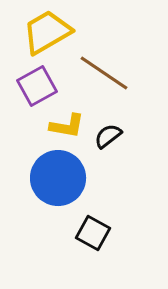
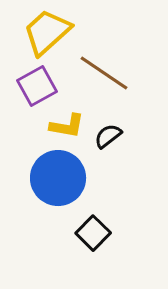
yellow trapezoid: rotated 12 degrees counterclockwise
black square: rotated 16 degrees clockwise
